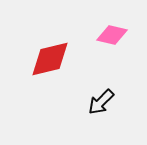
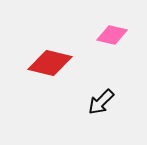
red diamond: moved 4 px down; rotated 27 degrees clockwise
